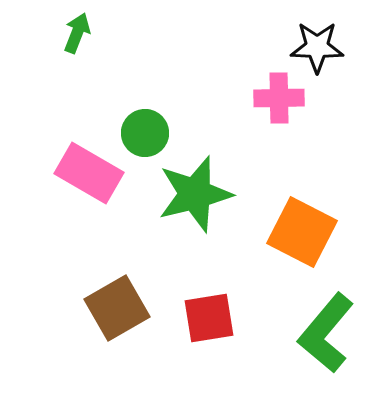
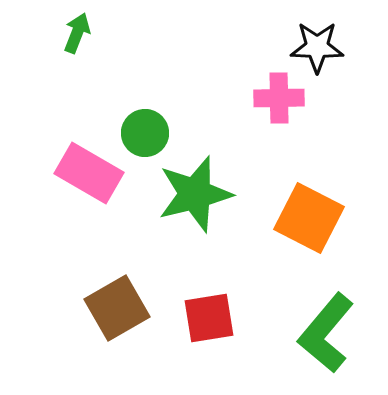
orange square: moved 7 px right, 14 px up
